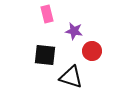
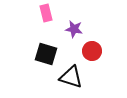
pink rectangle: moved 1 px left, 1 px up
purple star: moved 2 px up
black square: moved 1 px right, 1 px up; rotated 10 degrees clockwise
